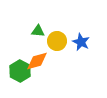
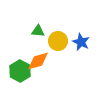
yellow circle: moved 1 px right
orange diamond: moved 1 px right
